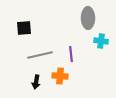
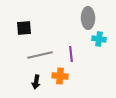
cyan cross: moved 2 px left, 2 px up
